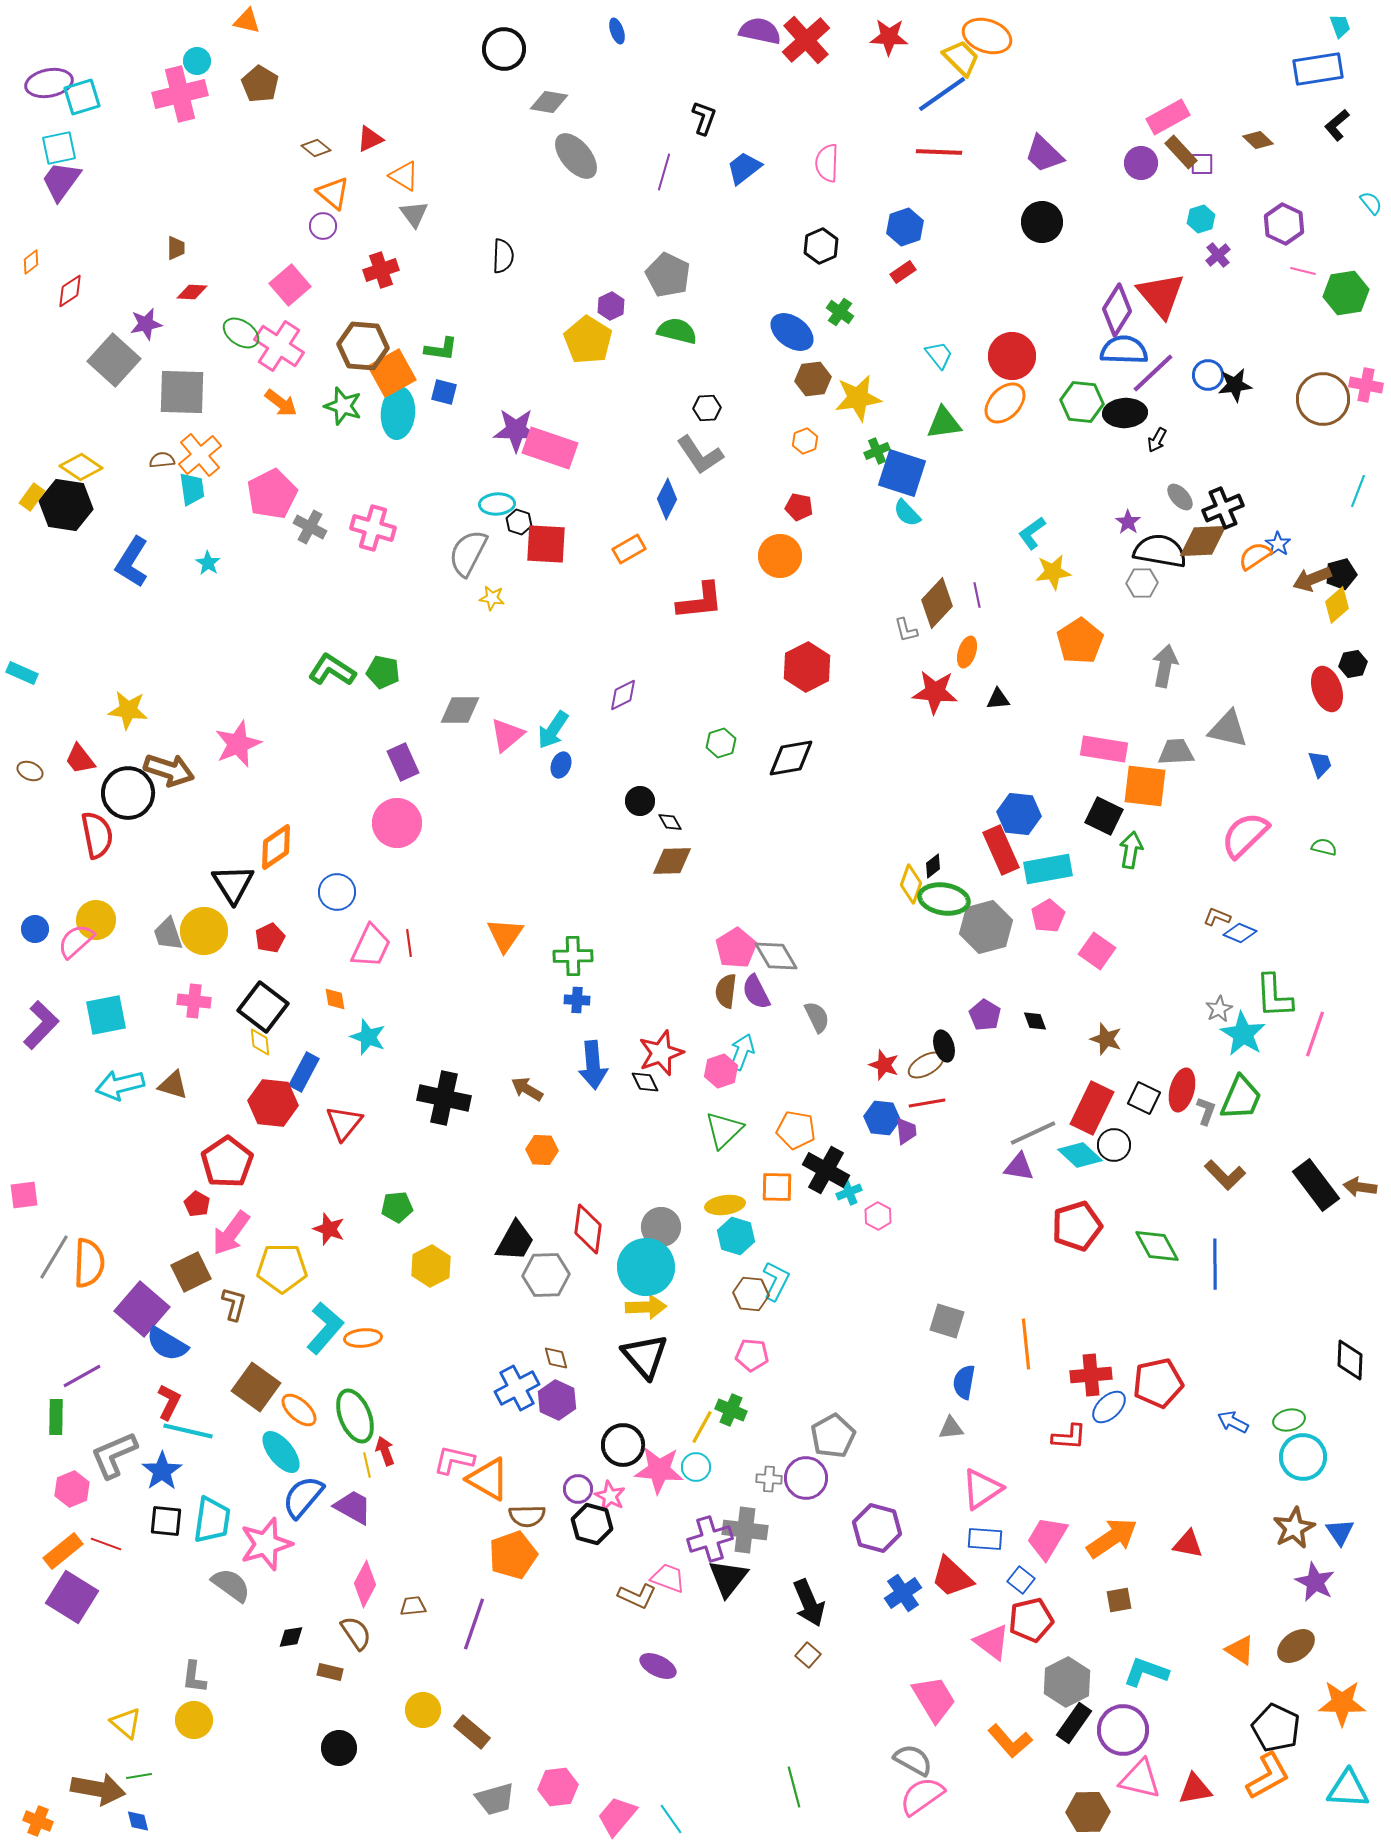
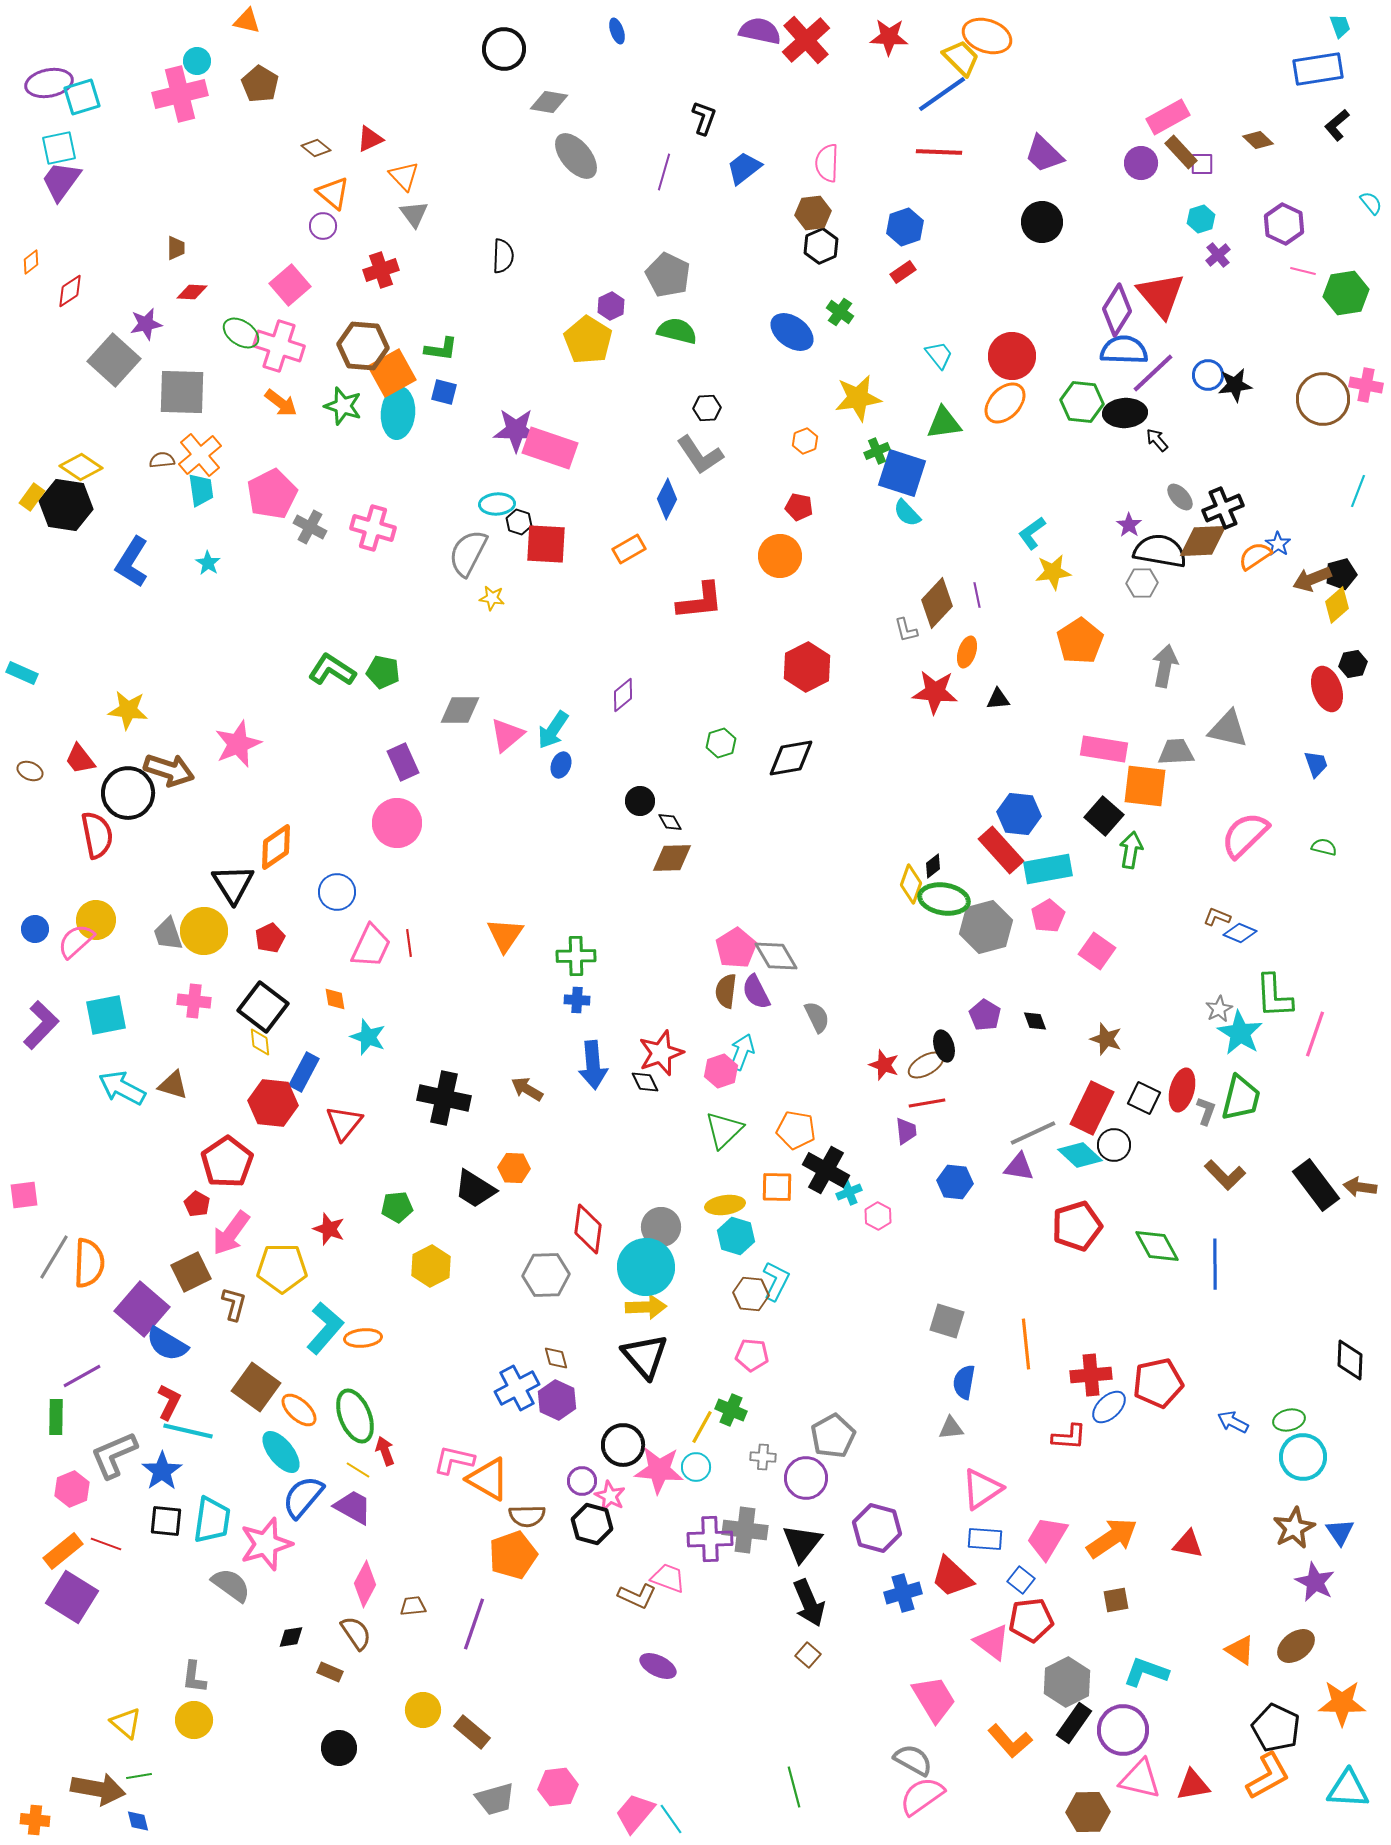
orange triangle at (404, 176): rotated 16 degrees clockwise
pink cross at (279, 346): rotated 15 degrees counterclockwise
brown hexagon at (813, 379): moved 166 px up
black arrow at (1157, 440): rotated 110 degrees clockwise
cyan trapezoid at (192, 489): moved 9 px right, 1 px down
purple star at (1128, 522): moved 1 px right, 3 px down
purple diamond at (623, 695): rotated 12 degrees counterclockwise
blue trapezoid at (1320, 764): moved 4 px left
black square at (1104, 816): rotated 15 degrees clockwise
red rectangle at (1001, 850): rotated 18 degrees counterclockwise
brown diamond at (672, 861): moved 3 px up
green cross at (573, 956): moved 3 px right
cyan star at (1243, 1034): moved 3 px left, 1 px up
cyan arrow at (120, 1085): moved 2 px right, 3 px down; rotated 42 degrees clockwise
green trapezoid at (1241, 1098): rotated 9 degrees counterclockwise
blue hexagon at (882, 1118): moved 73 px right, 64 px down
orange hexagon at (542, 1150): moved 28 px left, 18 px down
black trapezoid at (515, 1241): moved 40 px left, 52 px up; rotated 93 degrees clockwise
yellow line at (367, 1465): moved 9 px left, 5 px down; rotated 45 degrees counterclockwise
gray cross at (769, 1479): moved 6 px left, 22 px up
purple circle at (578, 1489): moved 4 px right, 8 px up
purple cross at (710, 1539): rotated 15 degrees clockwise
black triangle at (728, 1578): moved 74 px right, 35 px up
blue cross at (903, 1593): rotated 18 degrees clockwise
brown square at (1119, 1600): moved 3 px left
red pentagon at (1031, 1620): rotated 6 degrees clockwise
brown rectangle at (330, 1672): rotated 10 degrees clockwise
red triangle at (1195, 1789): moved 2 px left, 4 px up
pink trapezoid at (617, 1816): moved 18 px right, 3 px up
orange cross at (38, 1821): moved 3 px left, 1 px up; rotated 16 degrees counterclockwise
